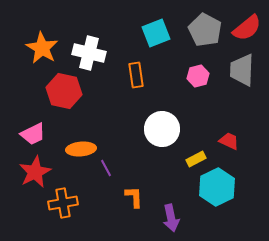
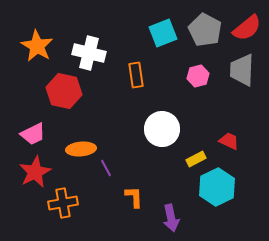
cyan square: moved 7 px right
orange star: moved 5 px left, 2 px up
